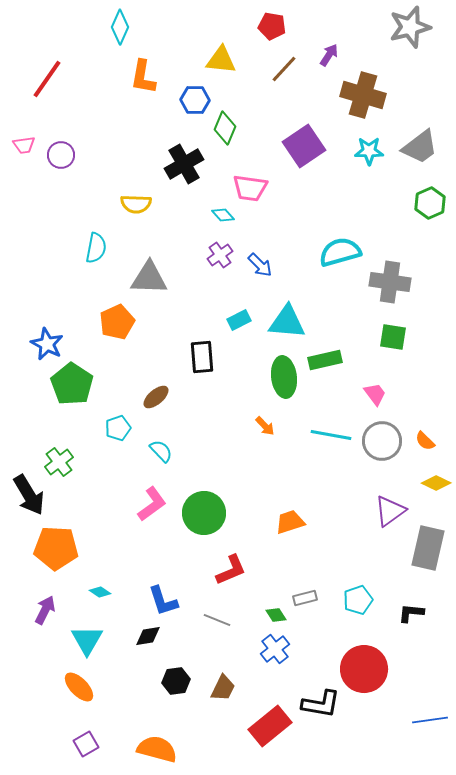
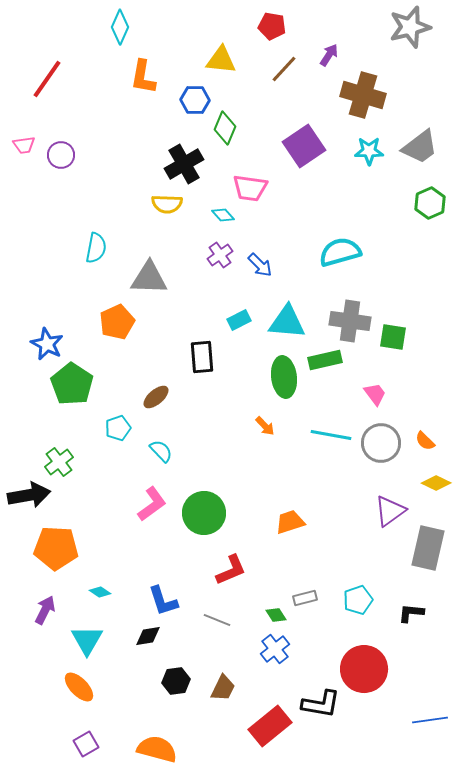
yellow semicircle at (136, 204): moved 31 px right
gray cross at (390, 282): moved 40 px left, 39 px down
gray circle at (382, 441): moved 1 px left, 2 px down
black arrow at (29, 495): rotated 69 degrees counterclockwise
